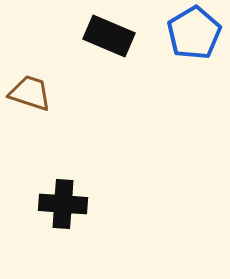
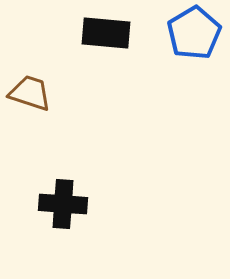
black rectangle: moved 3 px left, 3 px up; rotated 18 degrees counterclockwise
